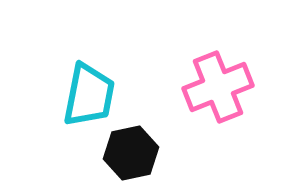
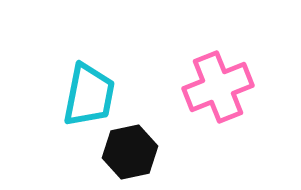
black hexagon: moved 1 px left, 1 px up
